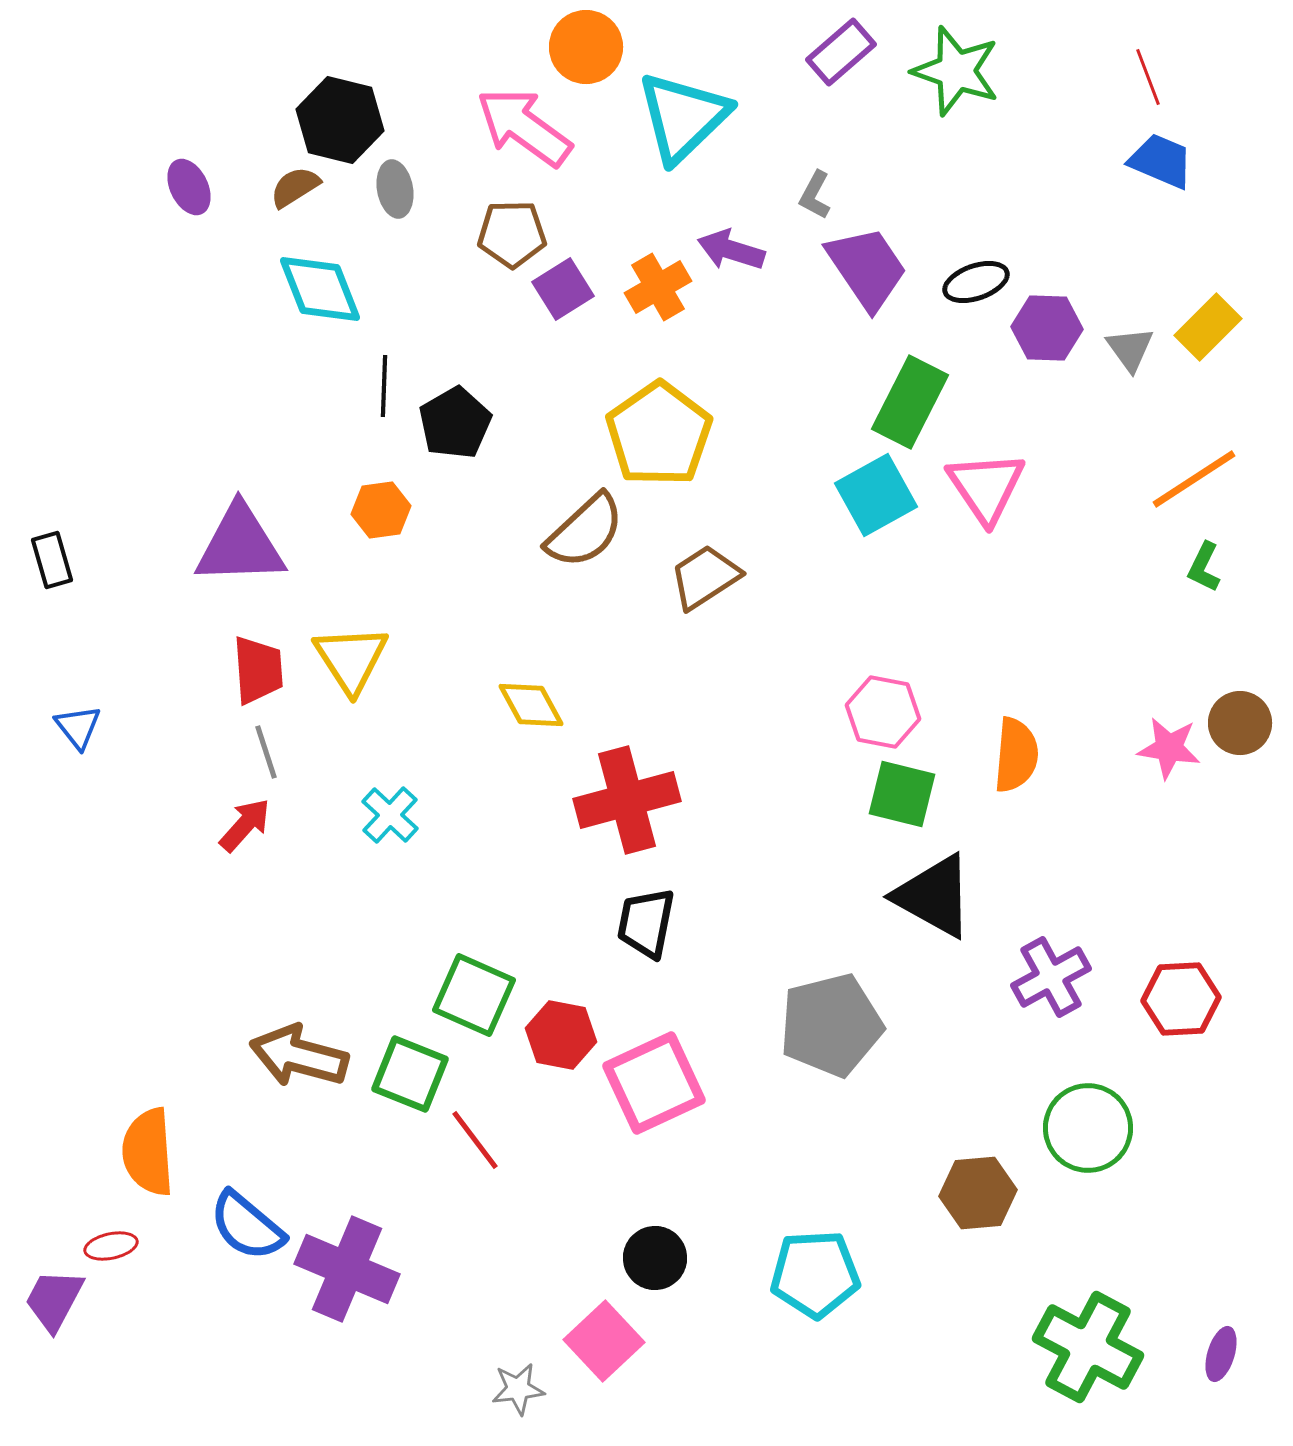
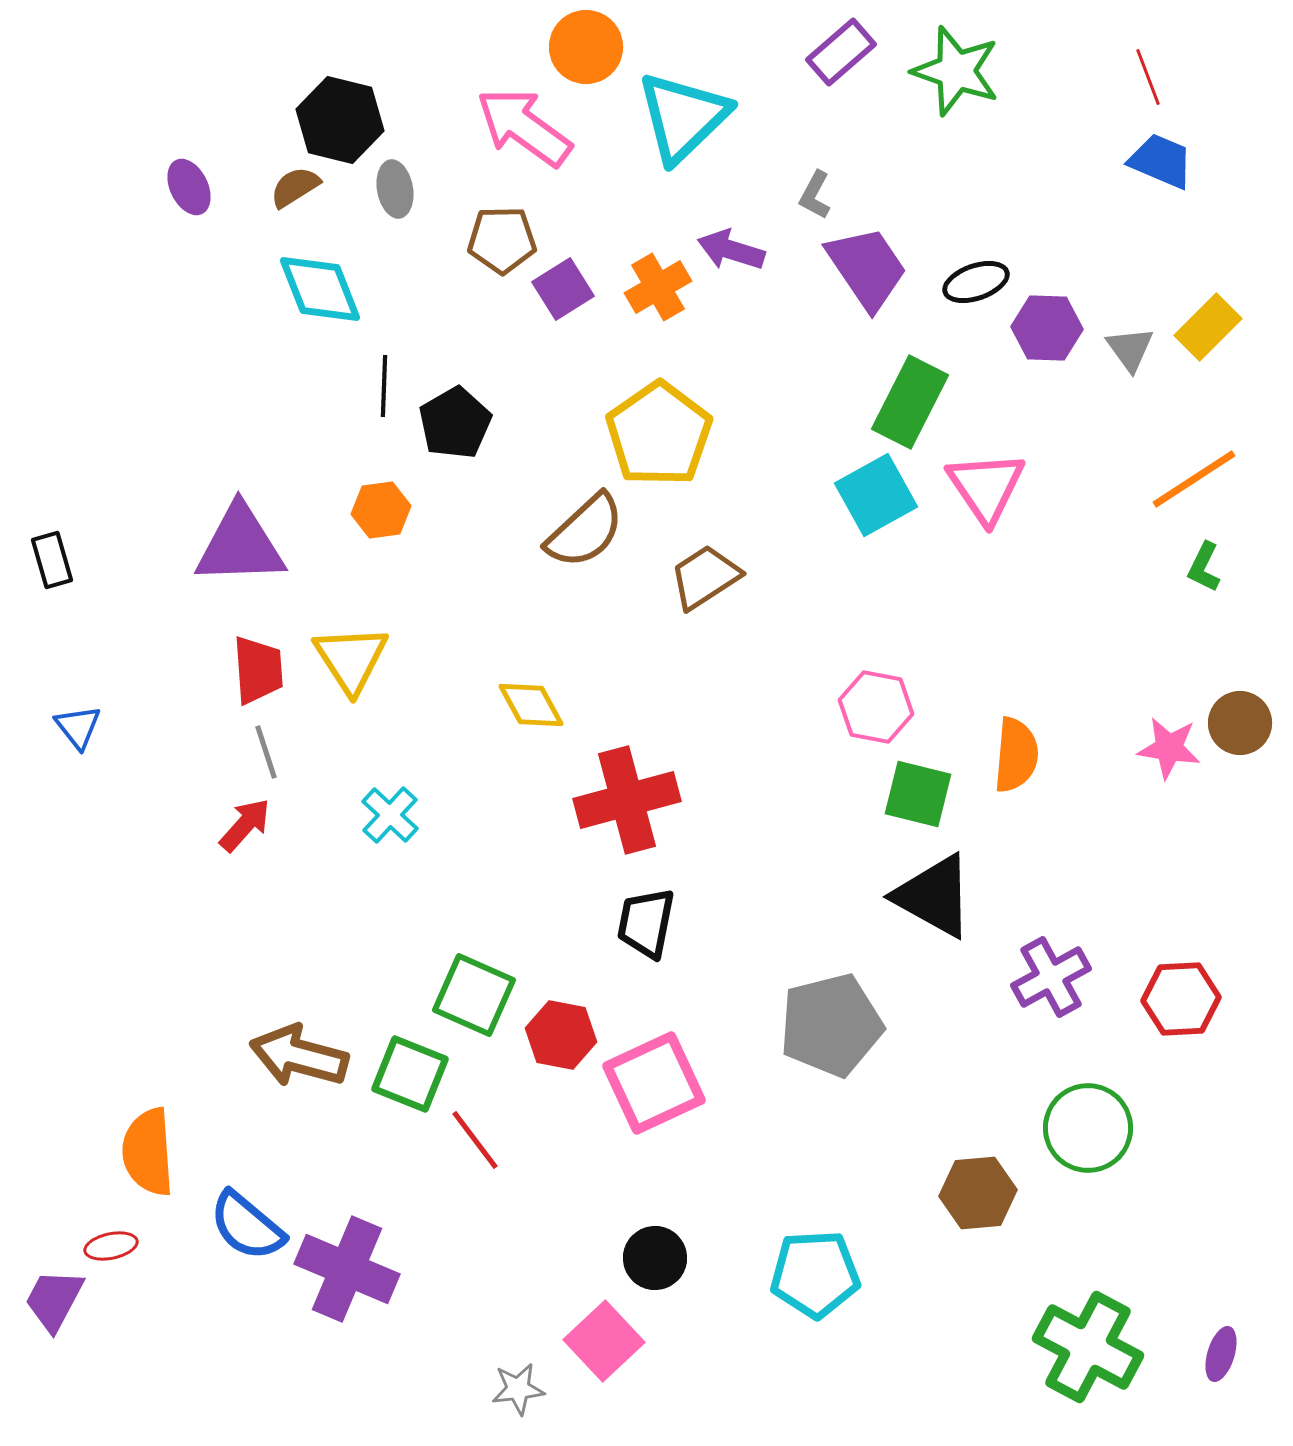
brown pentagon at (512, 234): moved 10 px left, 6 px down
pink hexagon at (883, 712): moved 7 px left, 5 px up
green square at (902, 794): moved 16 px right
